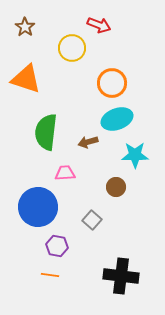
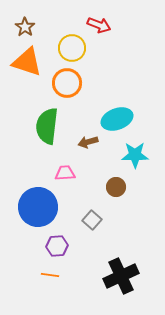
orange triangle: moved 1 px right, 17 px up
orange circle: moved 45 px left
green semicircle: moved 1 px right, 6 px up
purple hexagon: rotated 15 degrees counterclockwise
black cross: rotated 32 degrees counterclockwise
